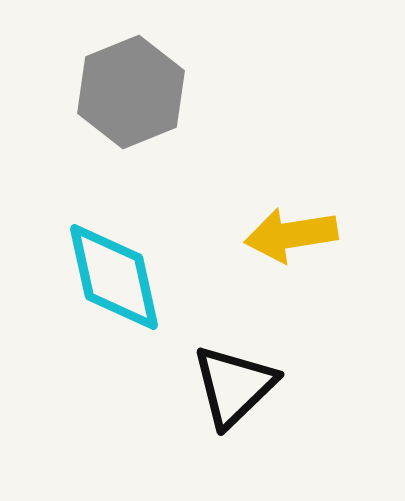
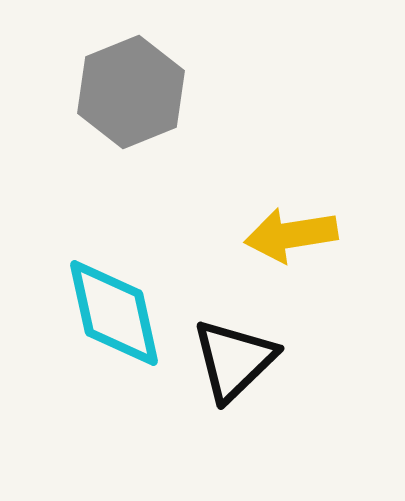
cyan diamond: moved 36 px down
black triangle: moved 26 px up
